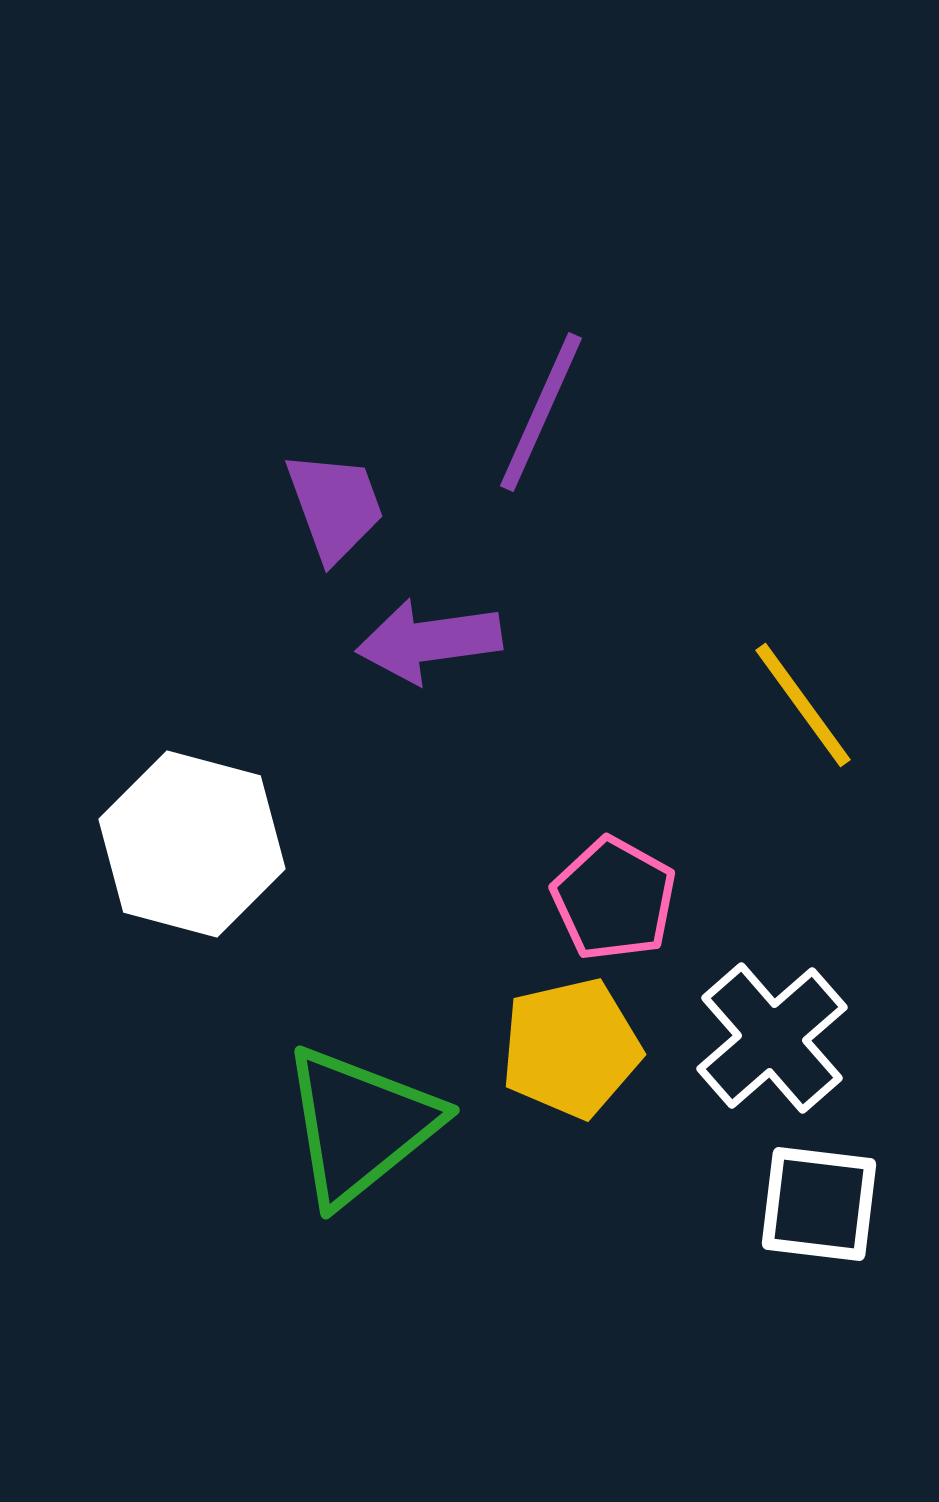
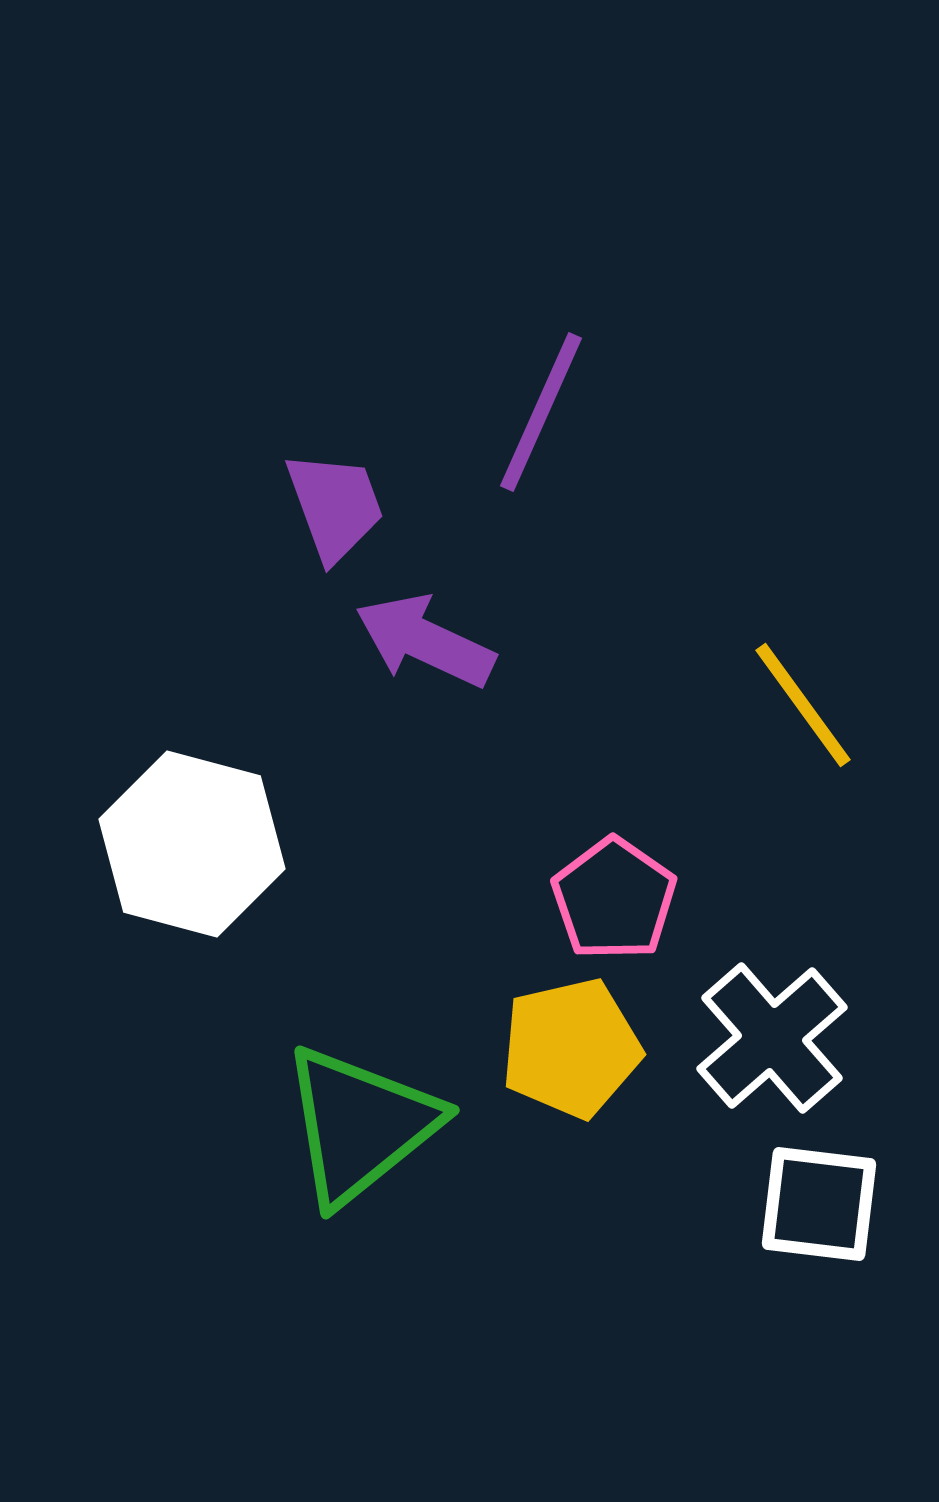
purple arrow: moved 4 px left; rotated 33 degrees clockwise
pink pentagon: rotated 6 degrees clockwise
